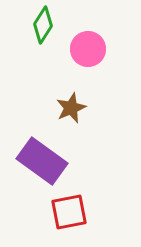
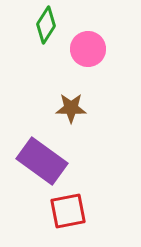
green diamond: moved 3 px right
brown star: rotated 24 degrees clockwise
red square: moved 1 px left, 1 px up
